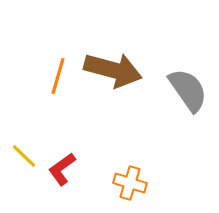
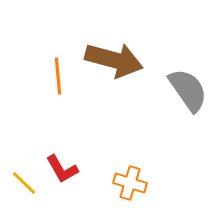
brown arrow: moved 1 px right, 10 px up
orange line: rotated 21 degrees counterclockwise
yellow line: moved 27 px down
red L-shape: rotated 84 degrees counterclockwise
